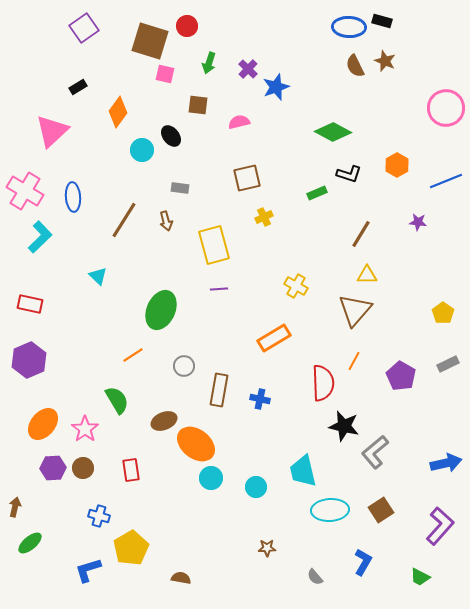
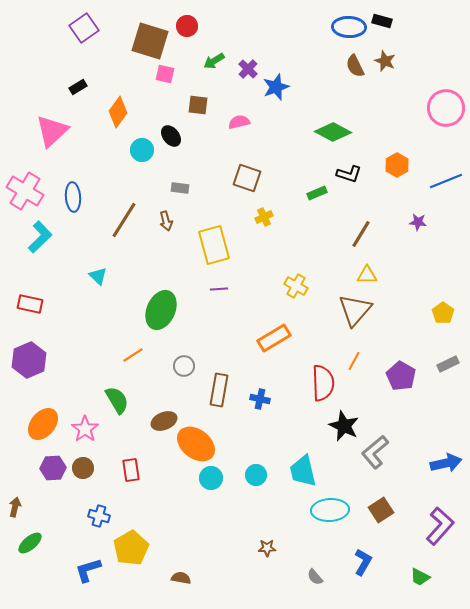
green arrow at (209, 63): moved 5 px right, 2 px up; rotated 40 degrees clockwise
brown square at (247, 178): rotated 32 degrees clockwise
black star at (344, 426): rotated 12 degrees clockwise
cyan circle at (256, 487): moved 12 px up
